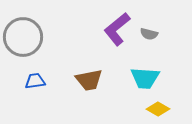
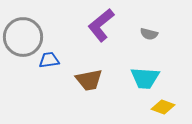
purple L-shape: moved 16 px left, 4 px up
blue trapezoid: moved 14 px right, 21 px up
yellow diamond: moved 5 px right, 2 px up; rotated 10 degrees counterclockwise
